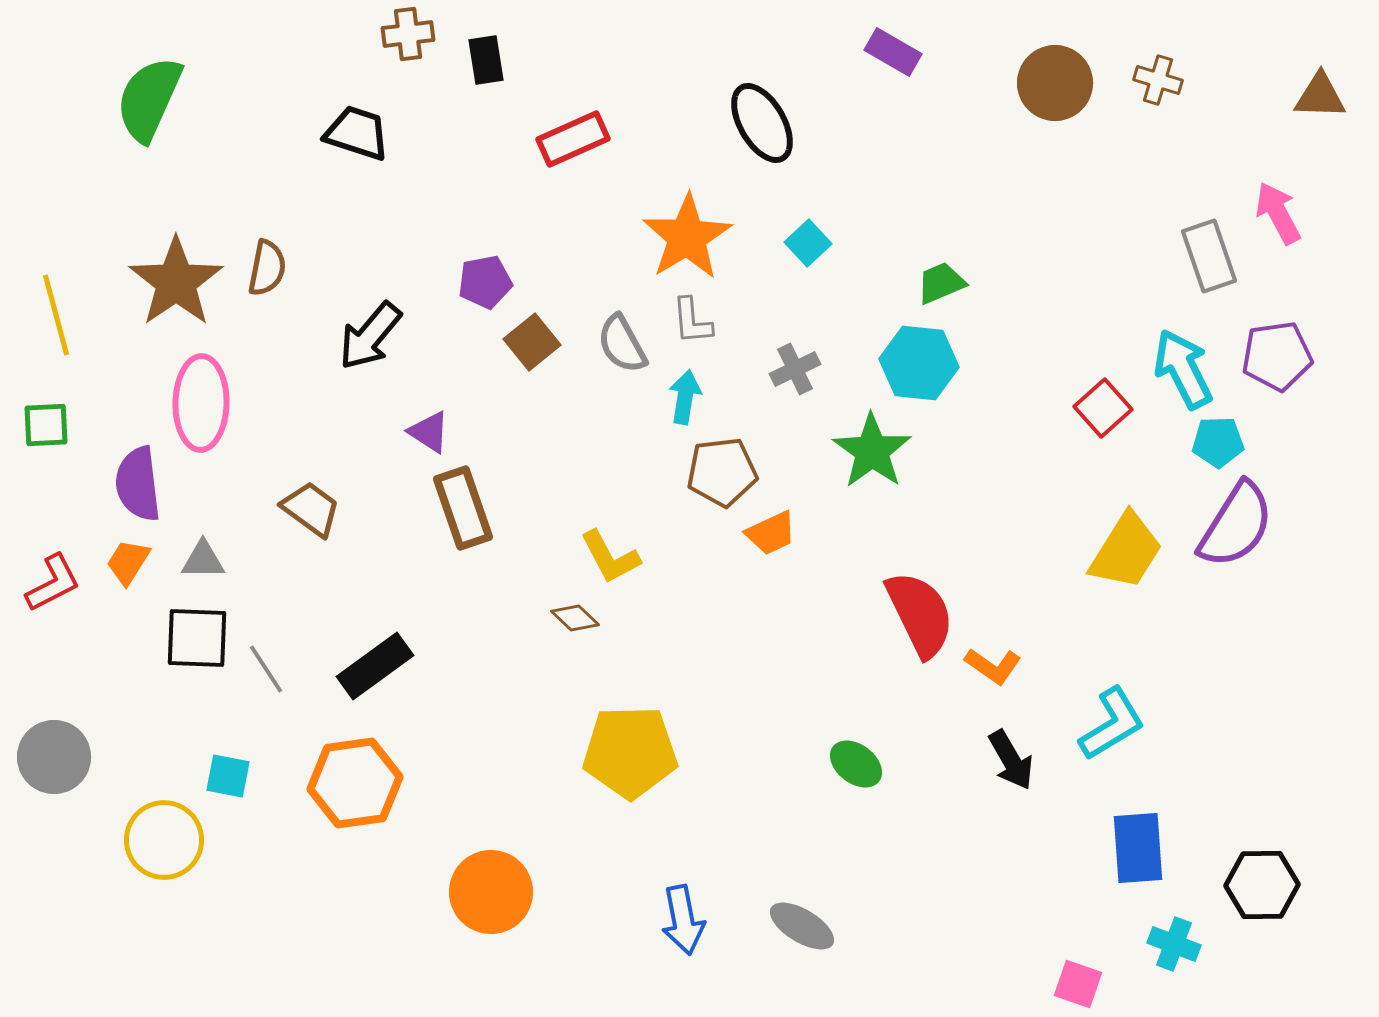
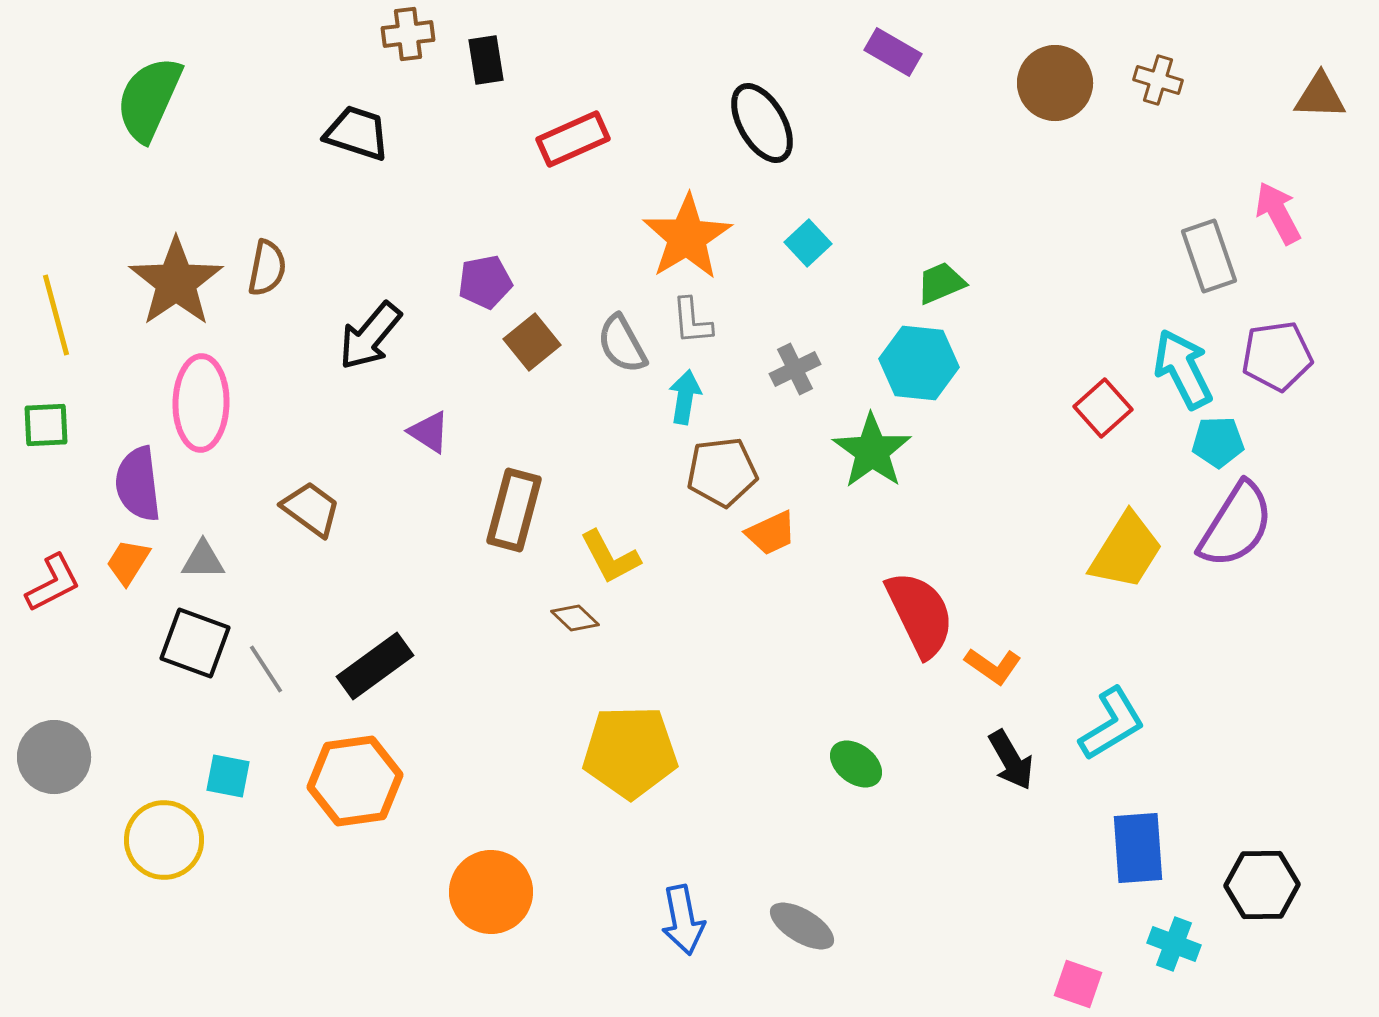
brown rectangle at (463, 508): moved 51 px right, 2 px down; rotated 34 degrees clockwise
black square at (197, 638): moved 2 px left, 5 px down; rotated 18 degrees clockwise
orange hexagon at (355, 783): moved 2 px up
